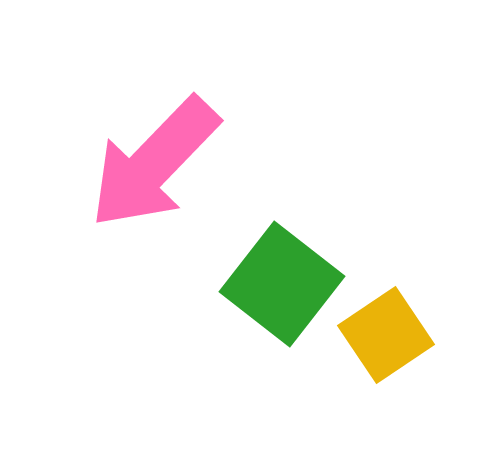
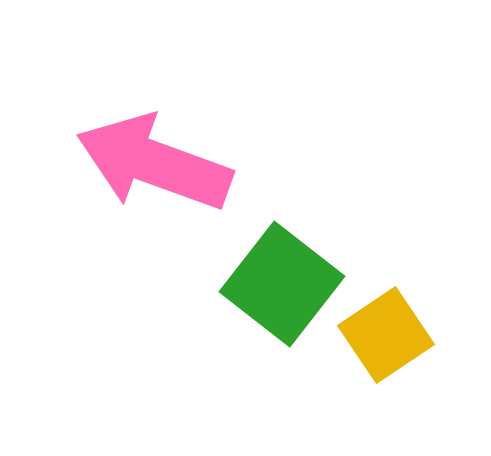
pink arrow: rotated 66 degrees clockwise
